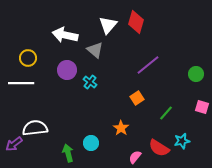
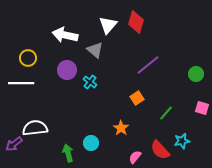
pink square: moved 1 px down
red semicircle: moved 1 px right, 2 px down; rotated 15 degrees clockwise
